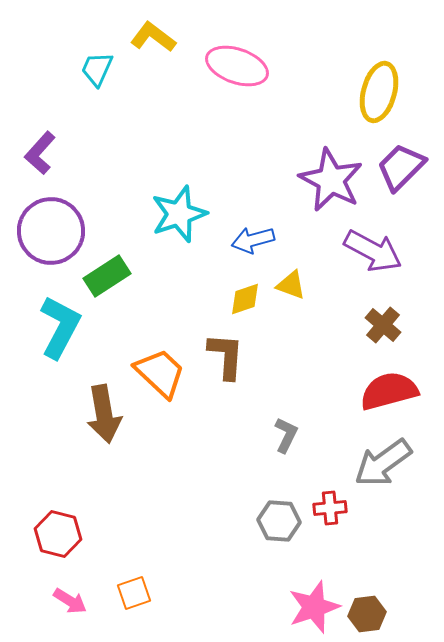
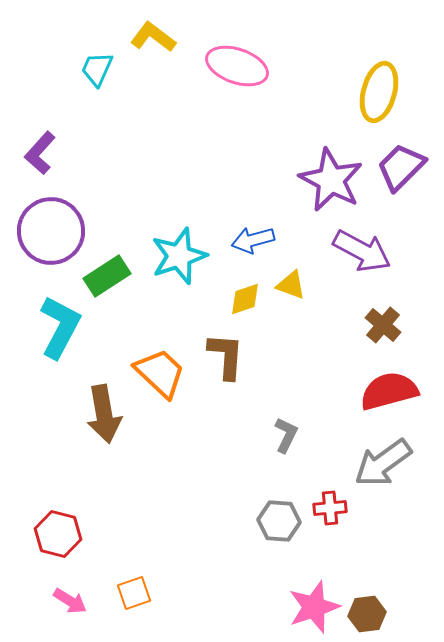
cyan star: moved 42 px down
purple arrow: moved 11 px left
